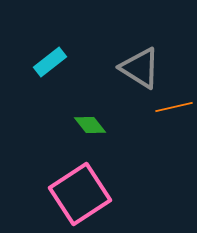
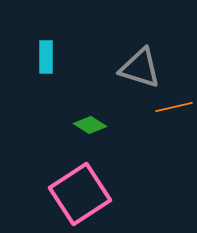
cyan rectangle: moved 4 px left, 5 px up; rotated 52 degrees counterclockwise
gray triangle: rotated 15 degrees counterclockwise
green diamond: rotated 20 degrees counterclockwise
